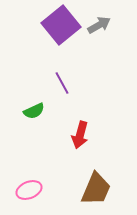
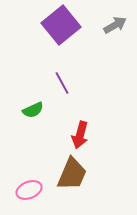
gray arrow: moved 16 px right
green semicircle: moved 1 px left, 1 px up
brown trapezoid: moved 24 px left, 15 px up
